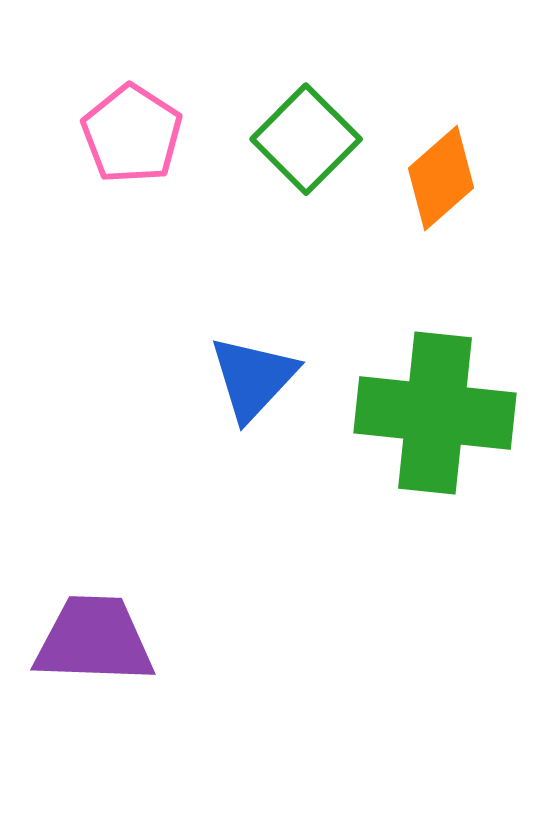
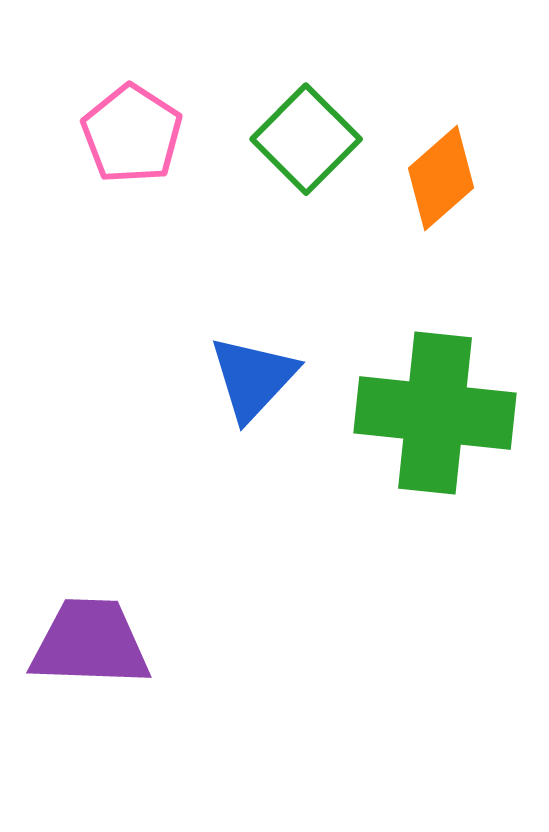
purple trapezoid: moved 4 px left, 3 px down
